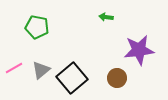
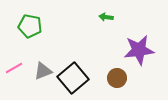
green pentagon: moved 7 px left, 1 px up
gray triangle: moved 2 px right, 1 px down; rotated 18 degrees clockwise
black square: moved 1 px right
